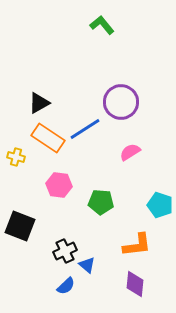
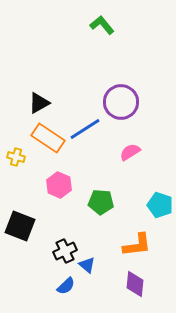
pink hexagon: rotated 15 degrees clockwise
